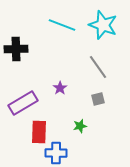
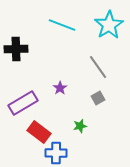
cyan star: moved 6 px right; rotated 20 degrees clockwise
gray square: moved 1 px up; rotated 16 degrees counterclockwise
red rectangle: rotated 55 degrees counterclockwise
